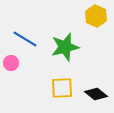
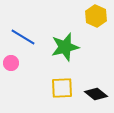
blue line: moved 2 px left, 2 px up
